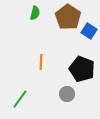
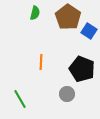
green line: rotated 66 degrees counterclockwise
